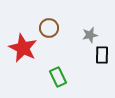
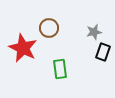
gray star: moved 4 px right, 3 px up
black rectangle: moved 1 px right, 3 px up; rotated 18 degrees clockwise
green rectangle: moved 2 px right, 8 px up; rotated 18 degrees clockwise
